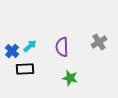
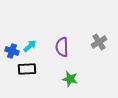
blue cross: rotated 24 degrees counterclockwise
black rectangle: moved 2 px right
green star: moved 1 px down
